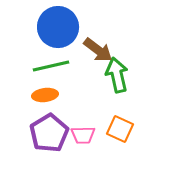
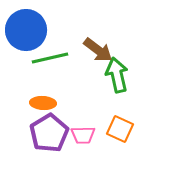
blue circle: moved 32 px left, 3 px down
green line: moved 1 px left, 8 px up
orange ellipse: moved 2 px left, 8 px down; rotated 10 degrees clockwise
